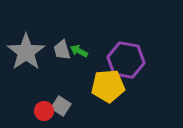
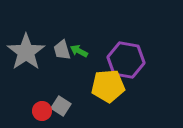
red circle: moved 2 px left
